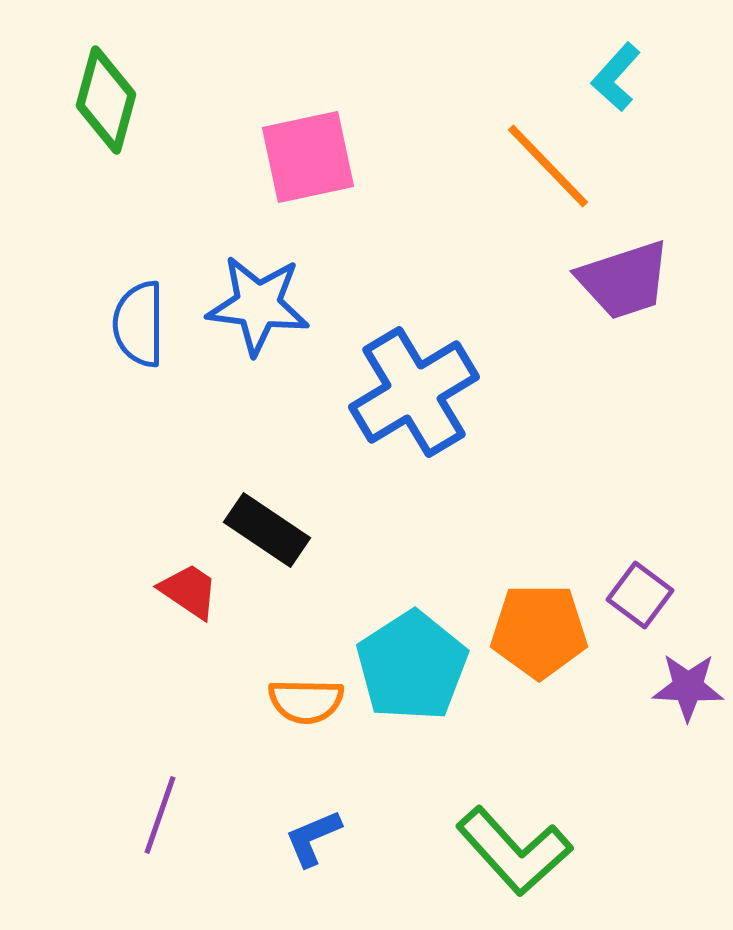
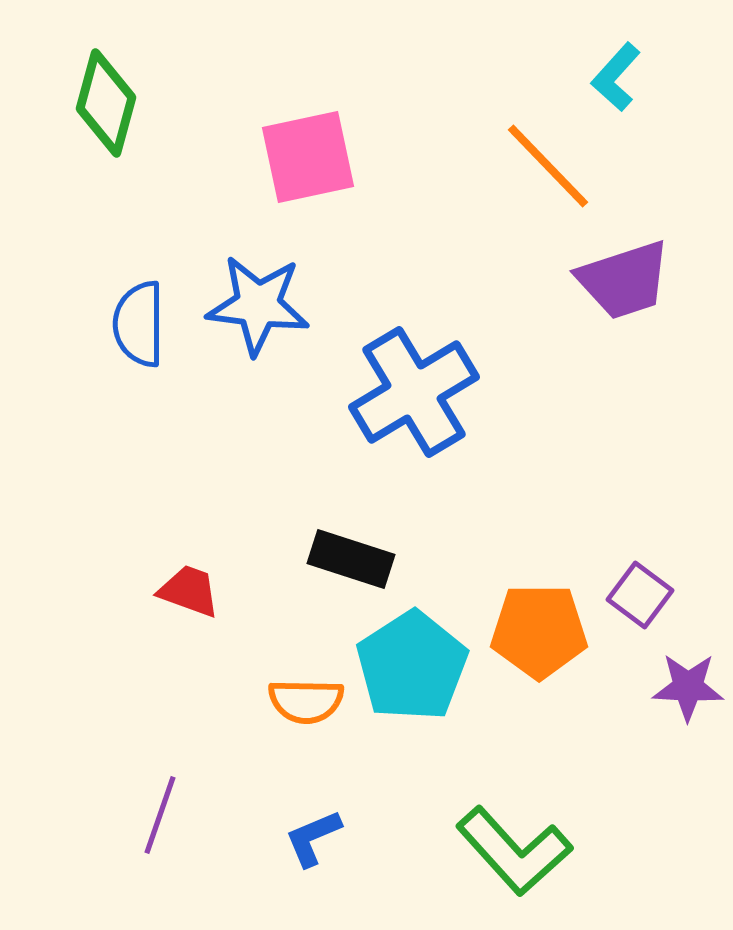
green diamond: moved 3 px down
black rectangle: moved 84 px right, 29 px down; rotated 16 degrees counterclockwise
red trapezoid: rotated 14 degrees counterclockwise
